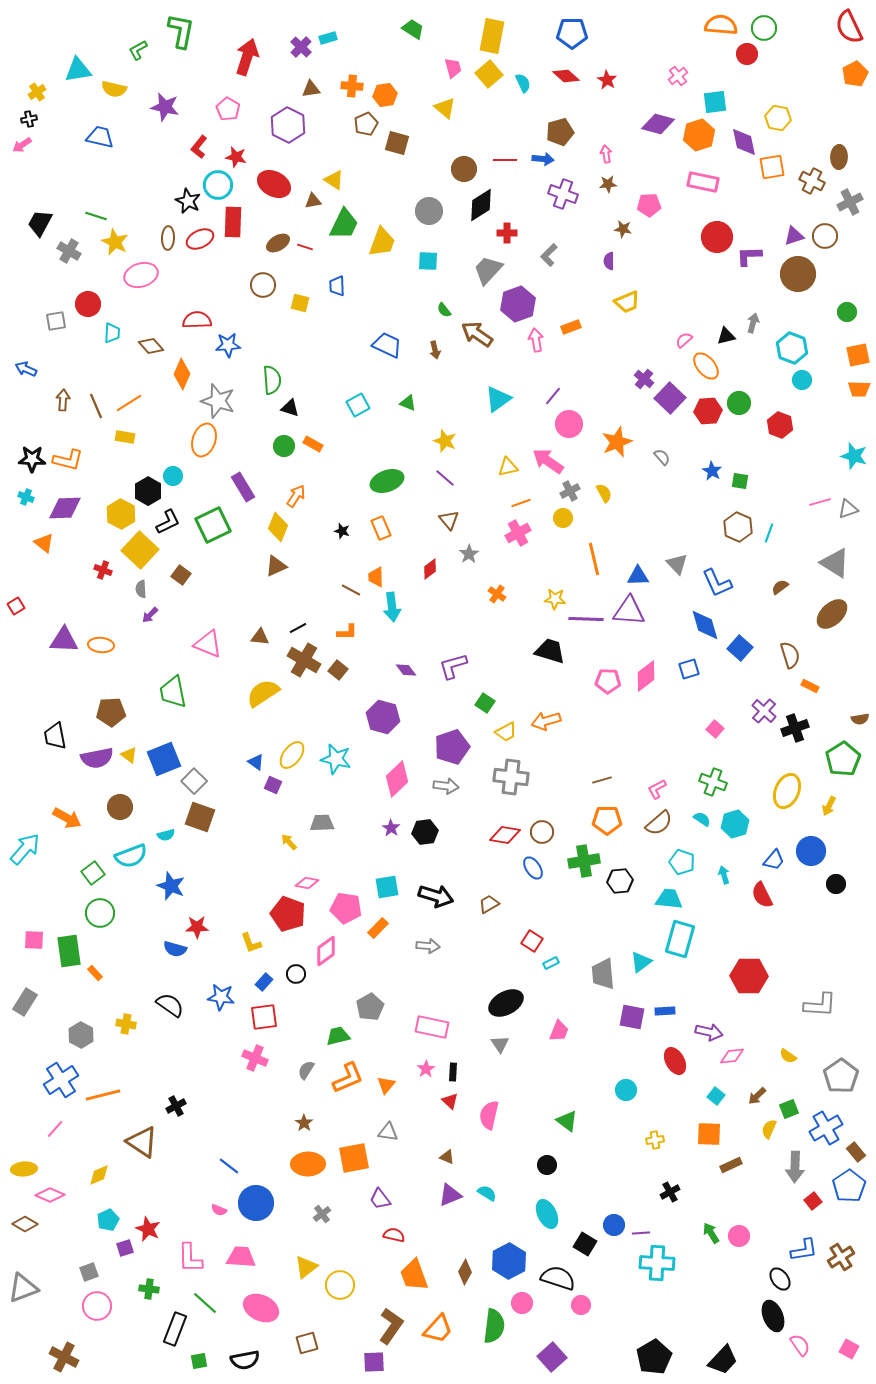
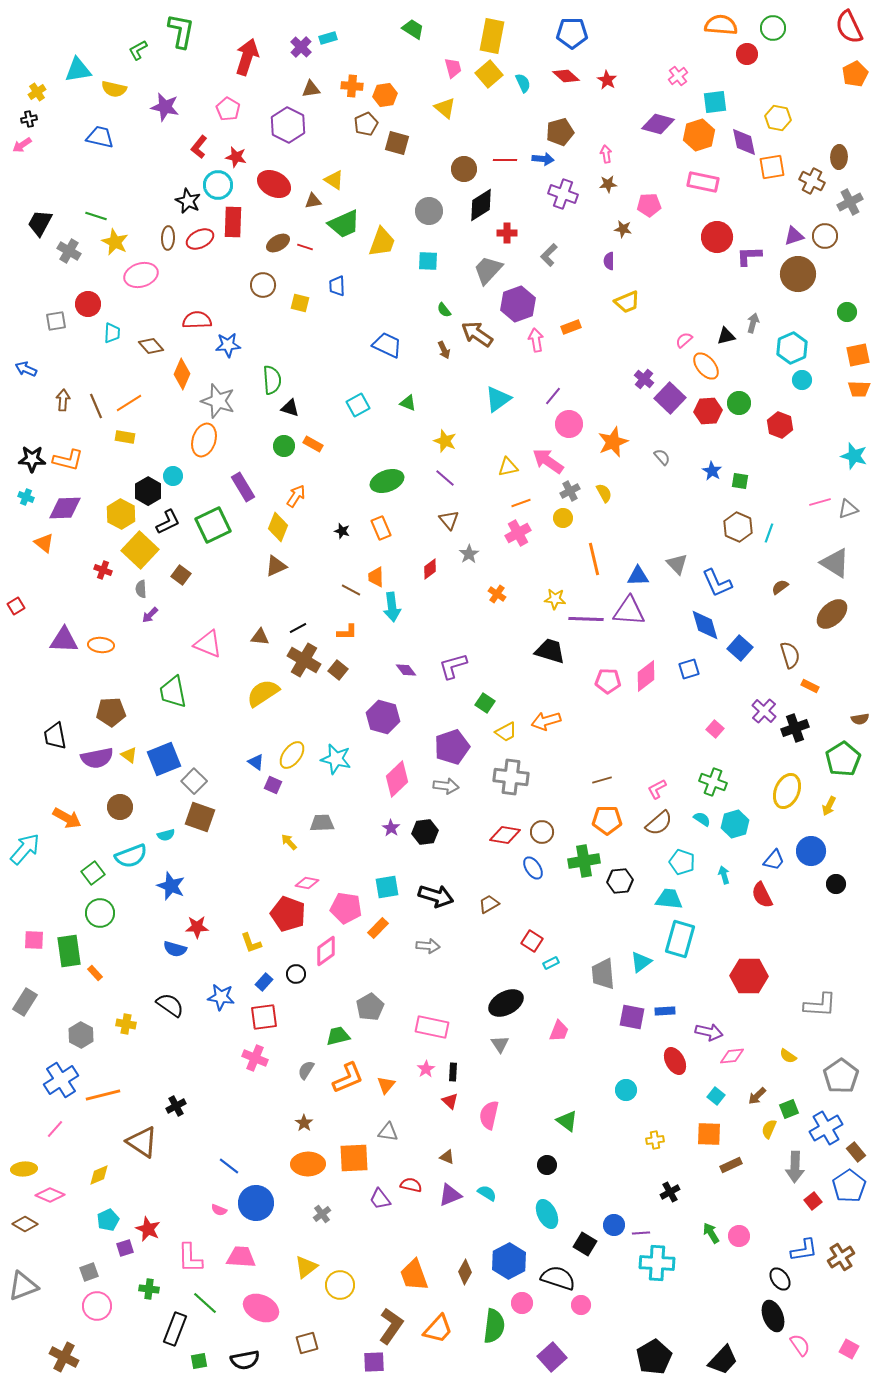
green circle at (764, 28): moved 9 px right
green trapezoid at (344, 224): rotated 40 degrees clockwise
cyan hexagon at (792, 348): rotated 16 degrees clockwise
brown arrow at (435, 350): moved 9 px right; rotated 12 degrees counterclockwise
orange star at (617, 442): moved 4 px left
orange square at (354, 1158): rotated 8 degrees clockwise
red semicircle at (394, 1235): moved 17 px right, 50 px up
gray triangle at (23, 1288): moved 2 px up
